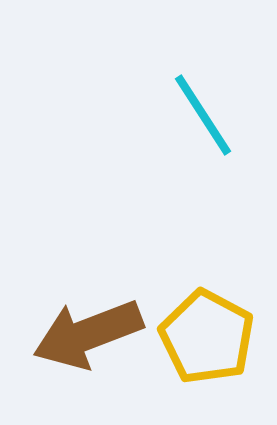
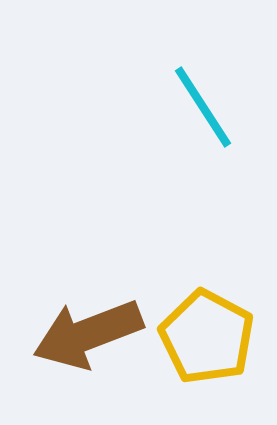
cyan line: moved 8 px up
